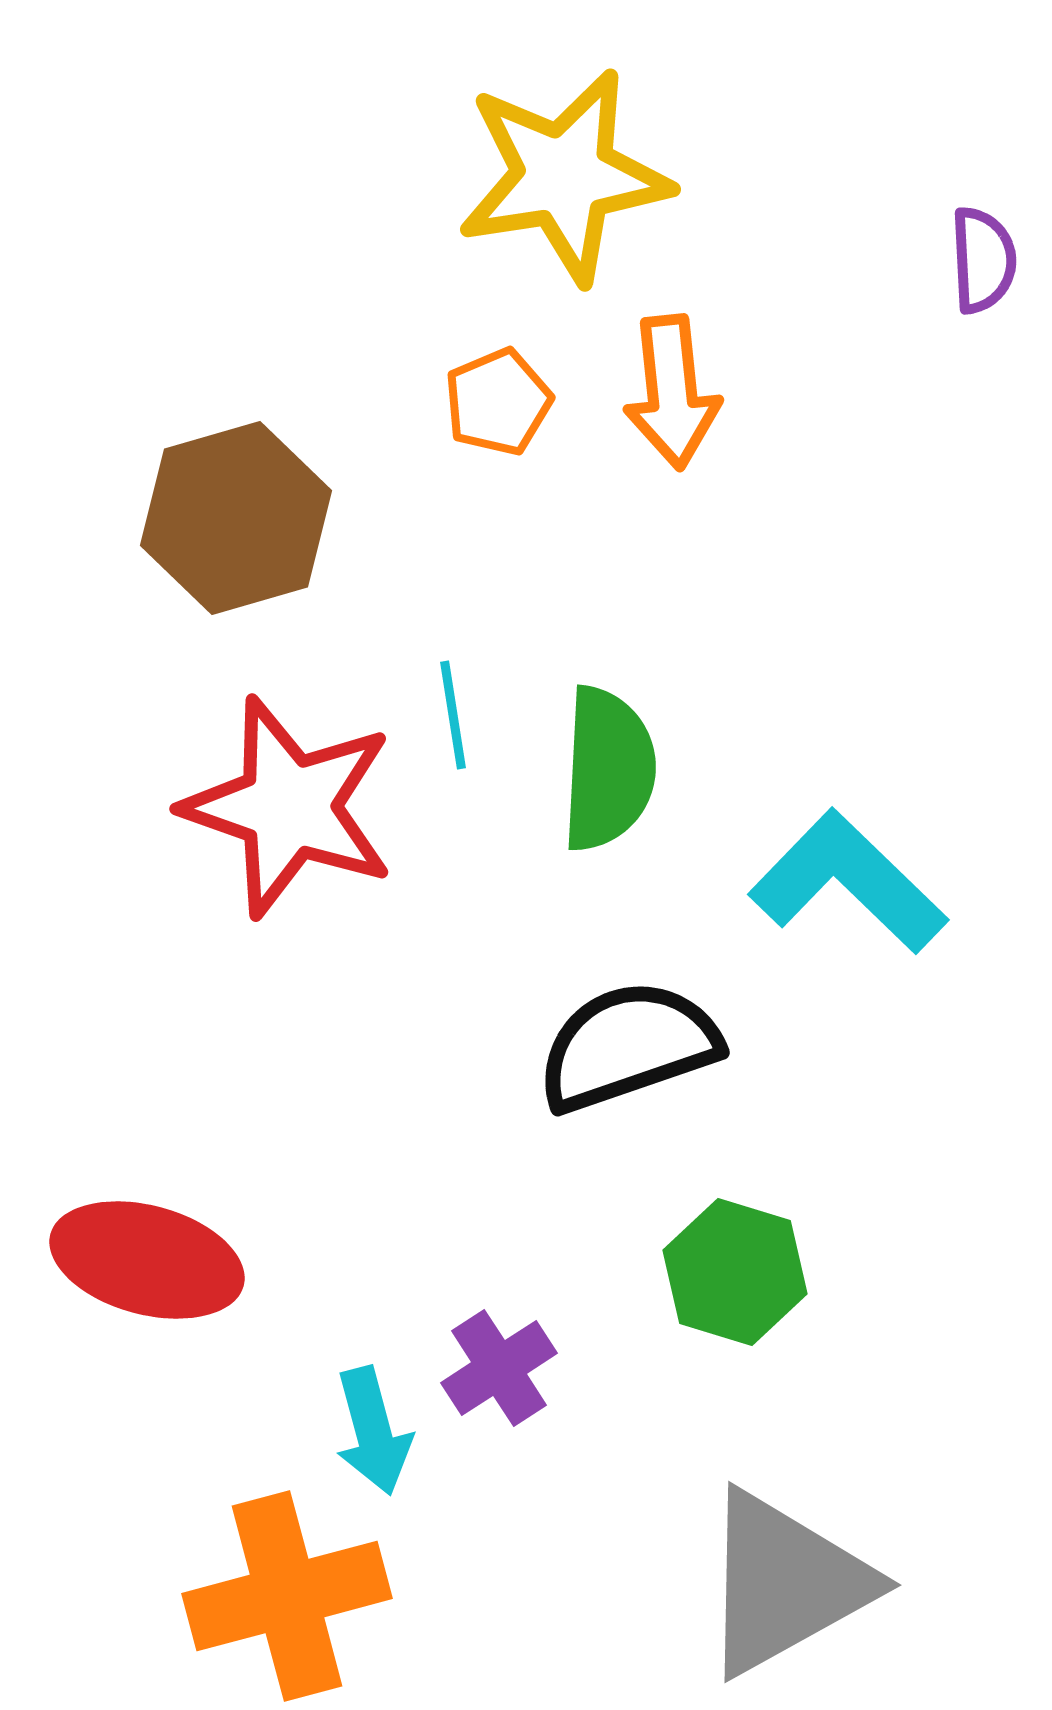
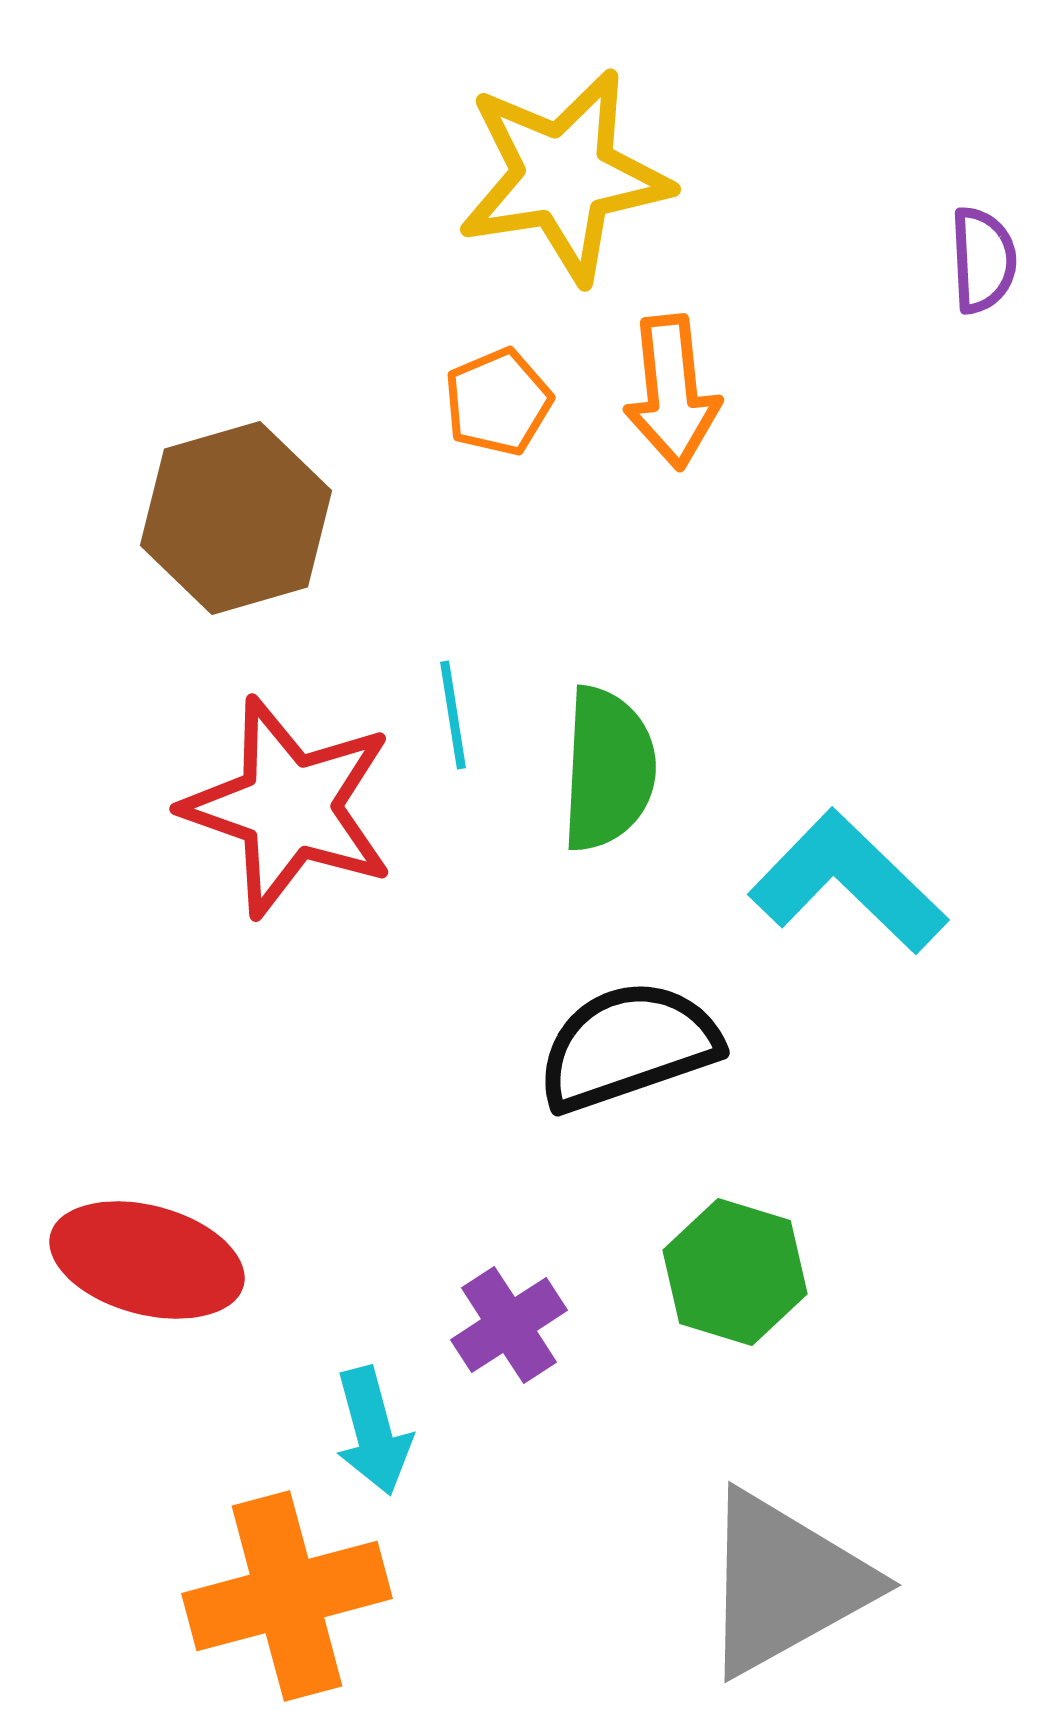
purple cross: moved 10 px right, 43 px up
